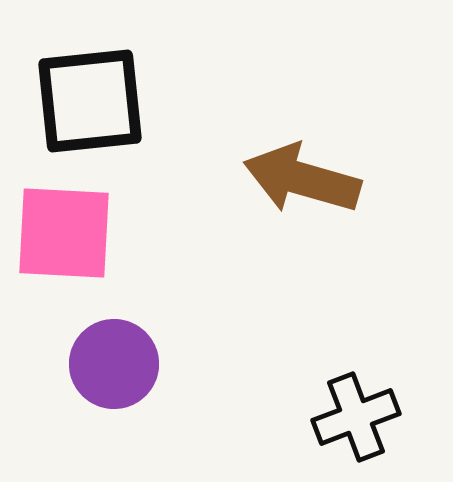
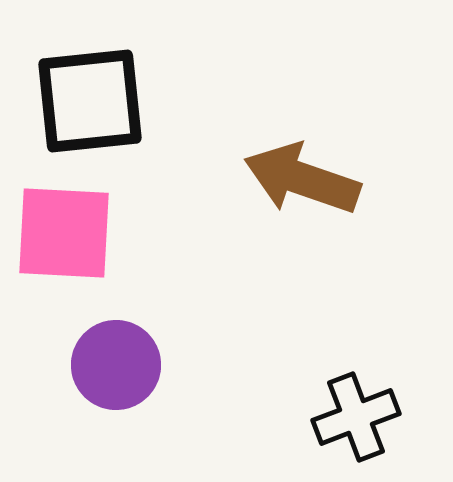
brown arrow: rotated 3 degrees clockwise
purple circle: moved 2 px right, 1 px down
